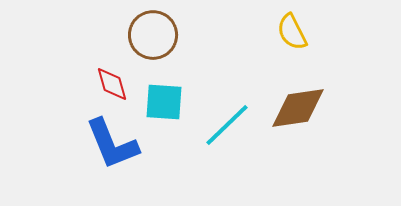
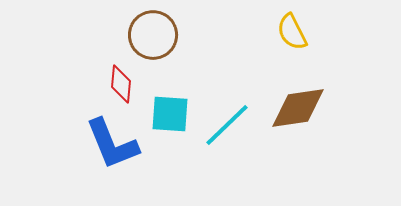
red diamond: moved 9 px right; rotated 21 degrees clockwise
cyan square: moved 6 px right, 12 px down
